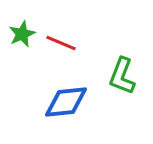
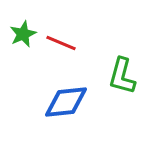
green star: moved 1 px right
green L-shape: rotated 6 degrees counterclockwise
